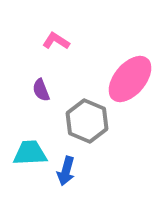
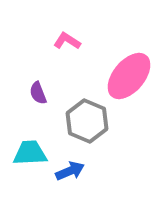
pink L-shape: moved 11 px right
pink ellipse: moved 1 px left, 3 px up
purple semicircle: moved 3 px left, 3 px down
blue arrow: moved 4 px right; rotated 128 degrees counterclockwise
